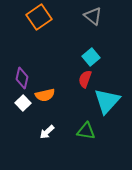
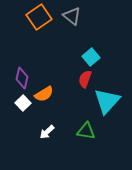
gray triangle: moved 21 px left
orange semicircle: moved 1 px left, 1 px up; rotated 18 degrees counterclockwise
